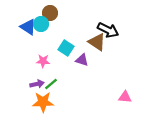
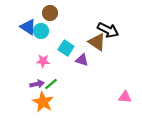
cyan circle: moved 7 px down
orange star: rotated 30 degrees clockwise
